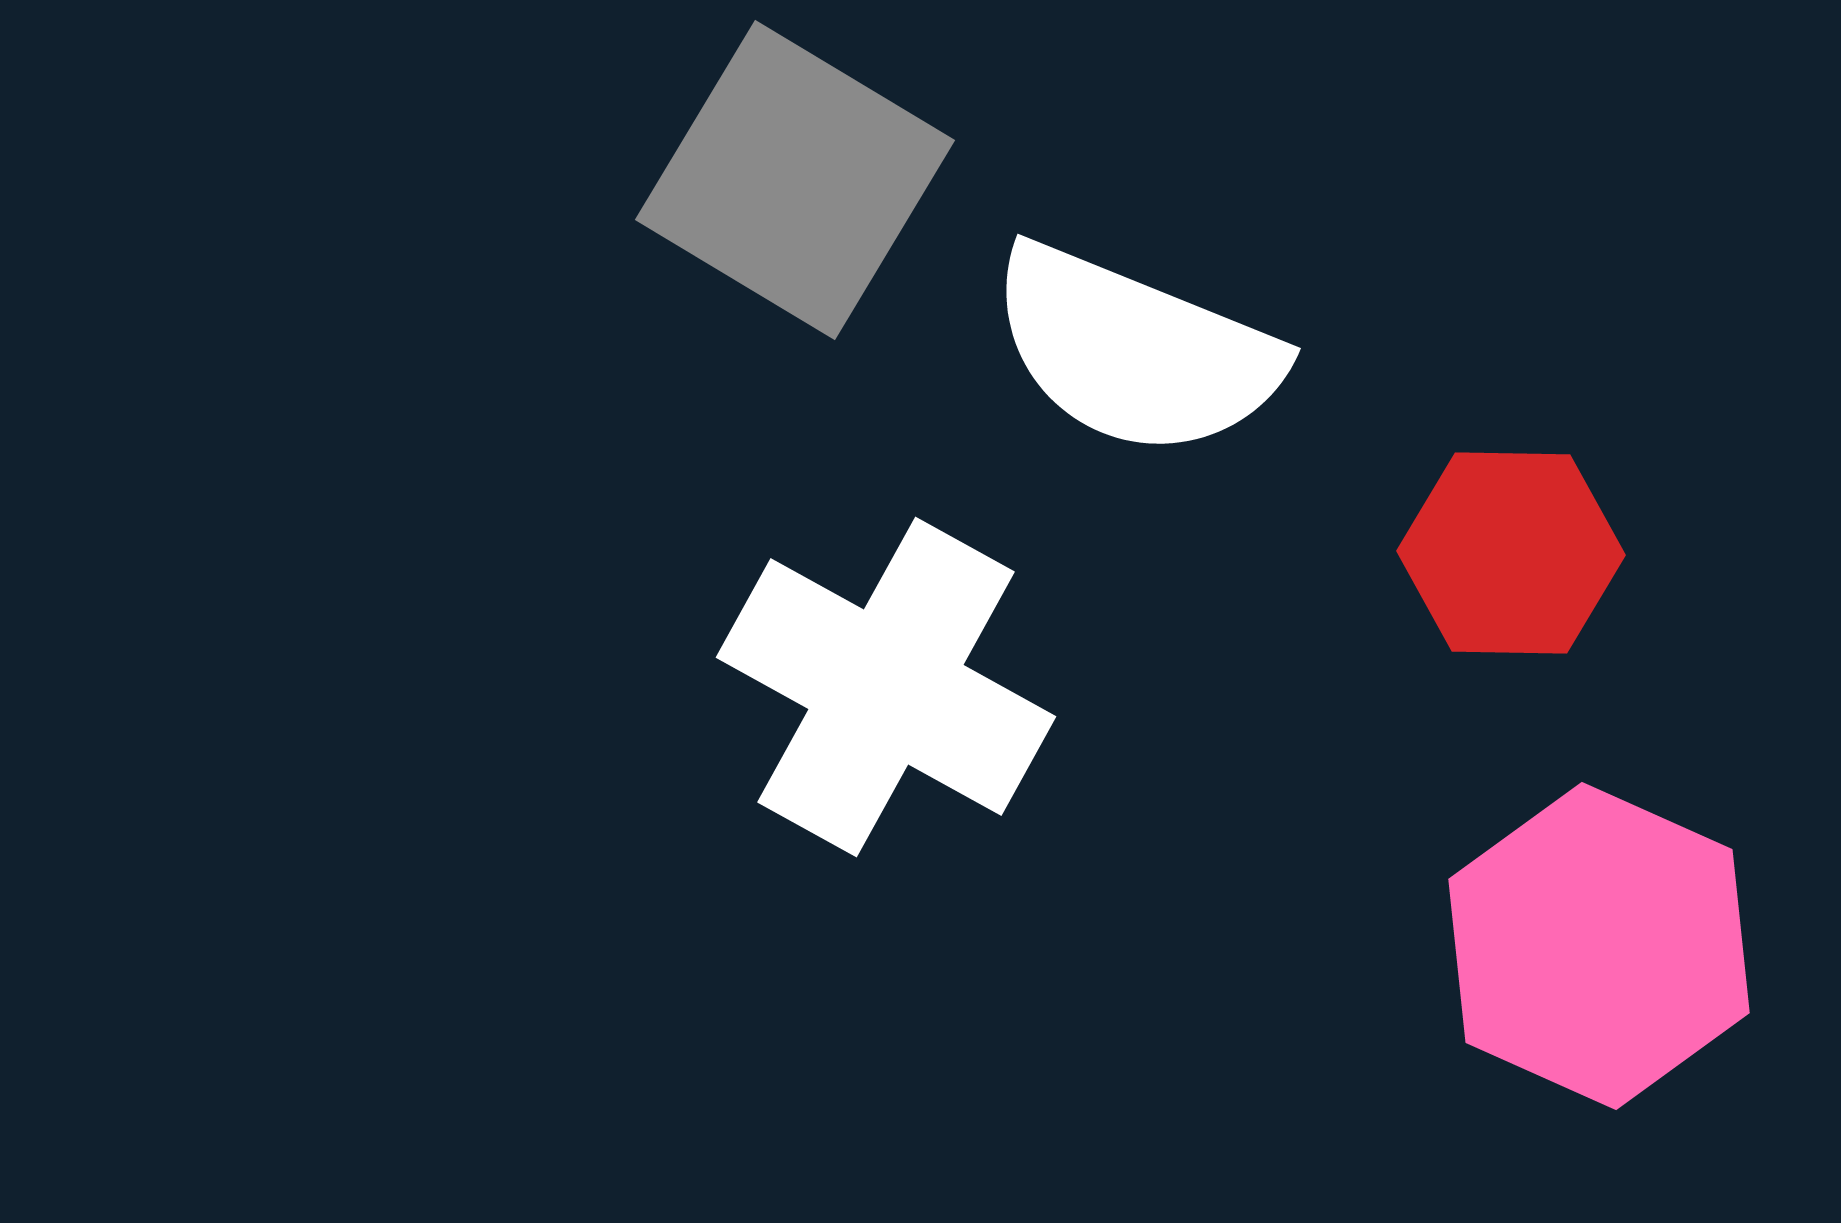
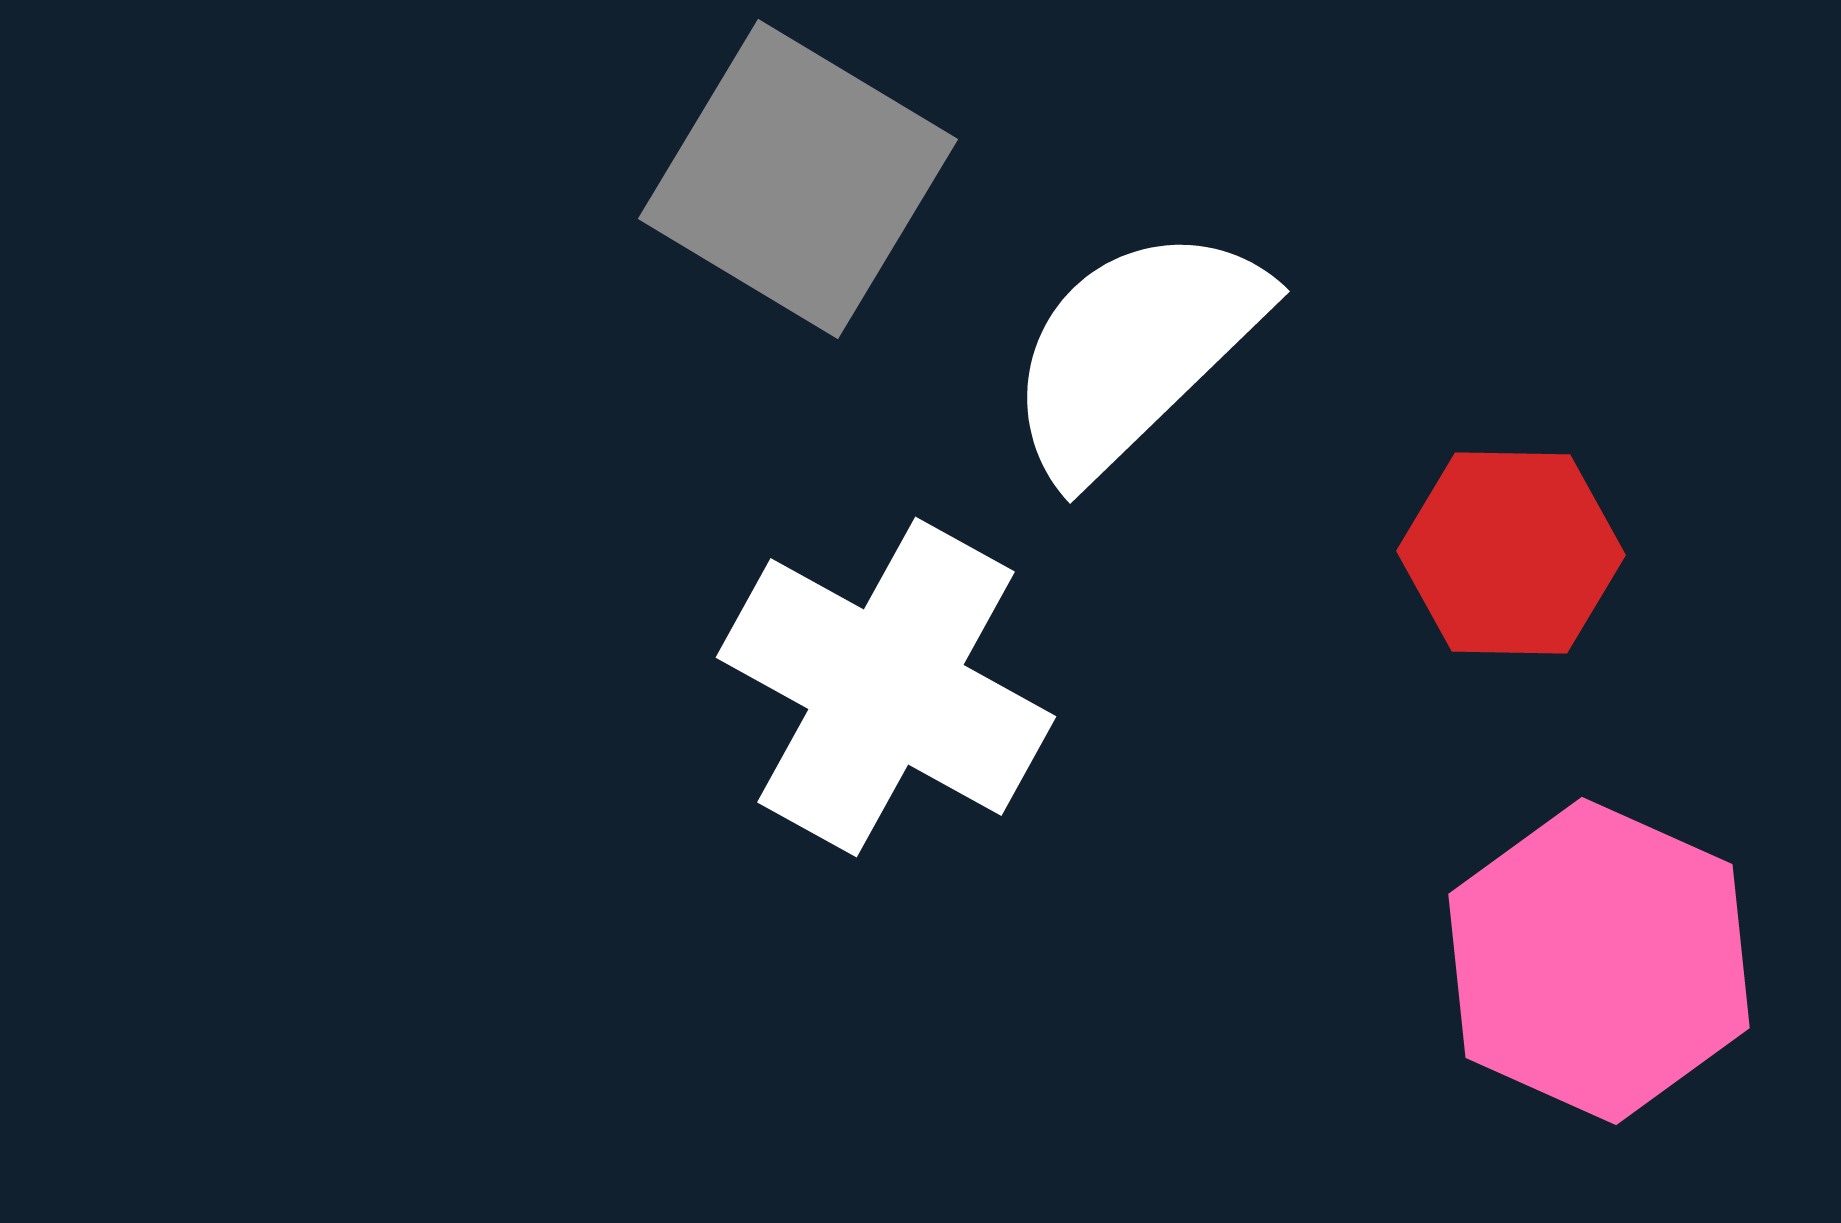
gray square: moved 3 px right, 1 px up
white semicircle: rotated 114 degrees clockwise
pink hexagon: moved 15 px down
